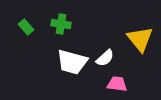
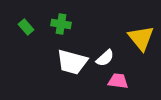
yellow triangle: moved 1 px right, 1 px up
pink trapezoid: moved 1 px right, 3 px up
